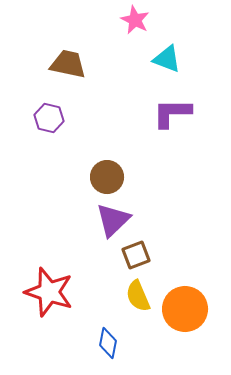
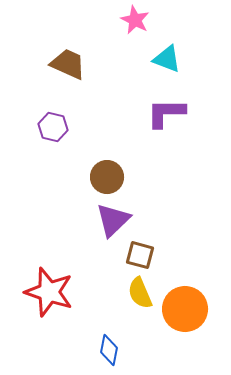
brown trapezoid: rotated 12 degrees clockwise
purple L-shape: moved 6 px left
purple hexagon: moved 4 px right, 9 px down
brown square: moved 4 px right; rotated 36 degrees clockwise
yellow semicircle: moved 2 px right, 3 px up
blue diamond: moved 1 px right, 7 px down
